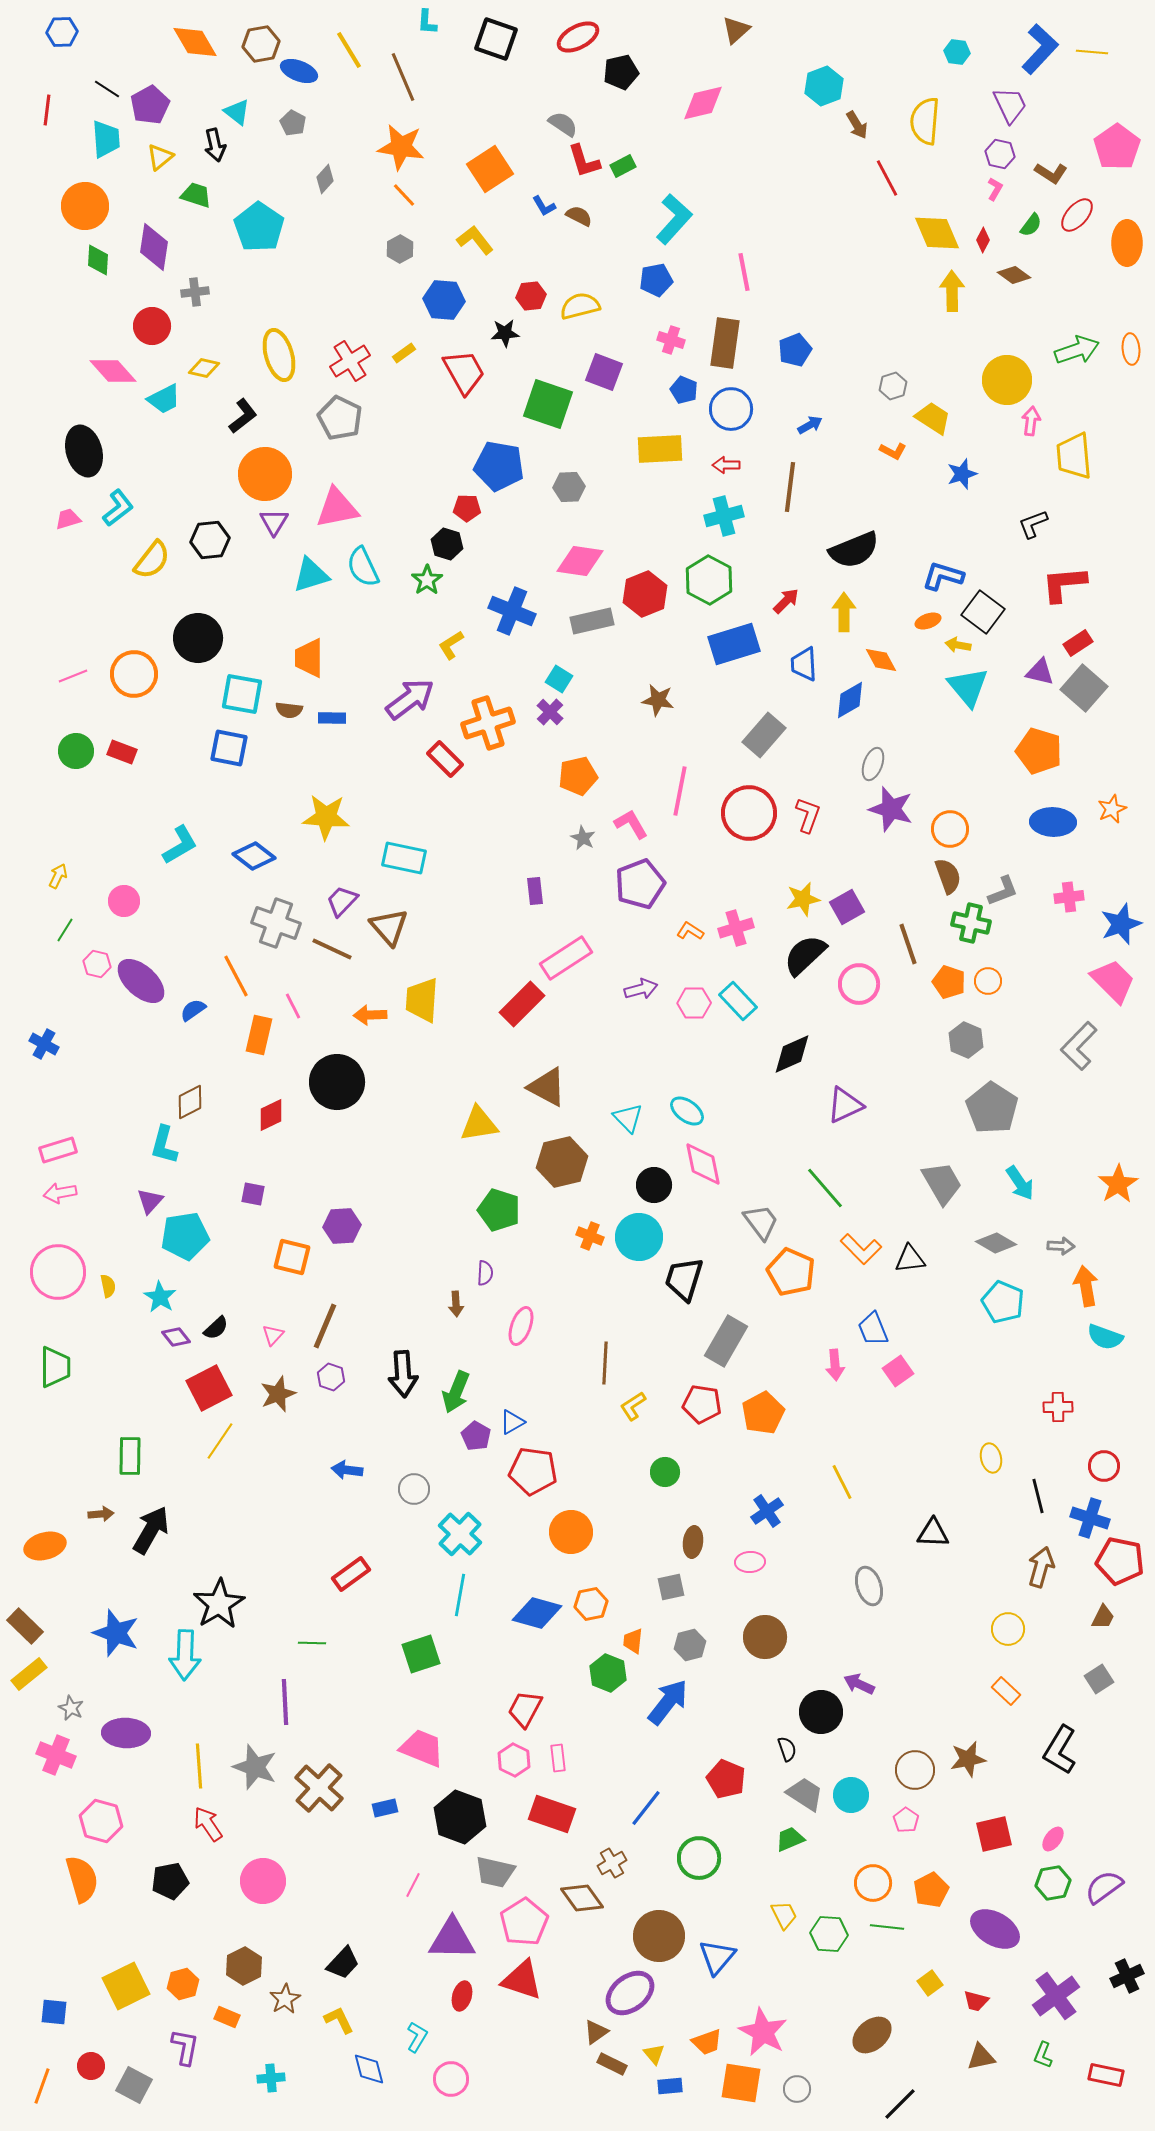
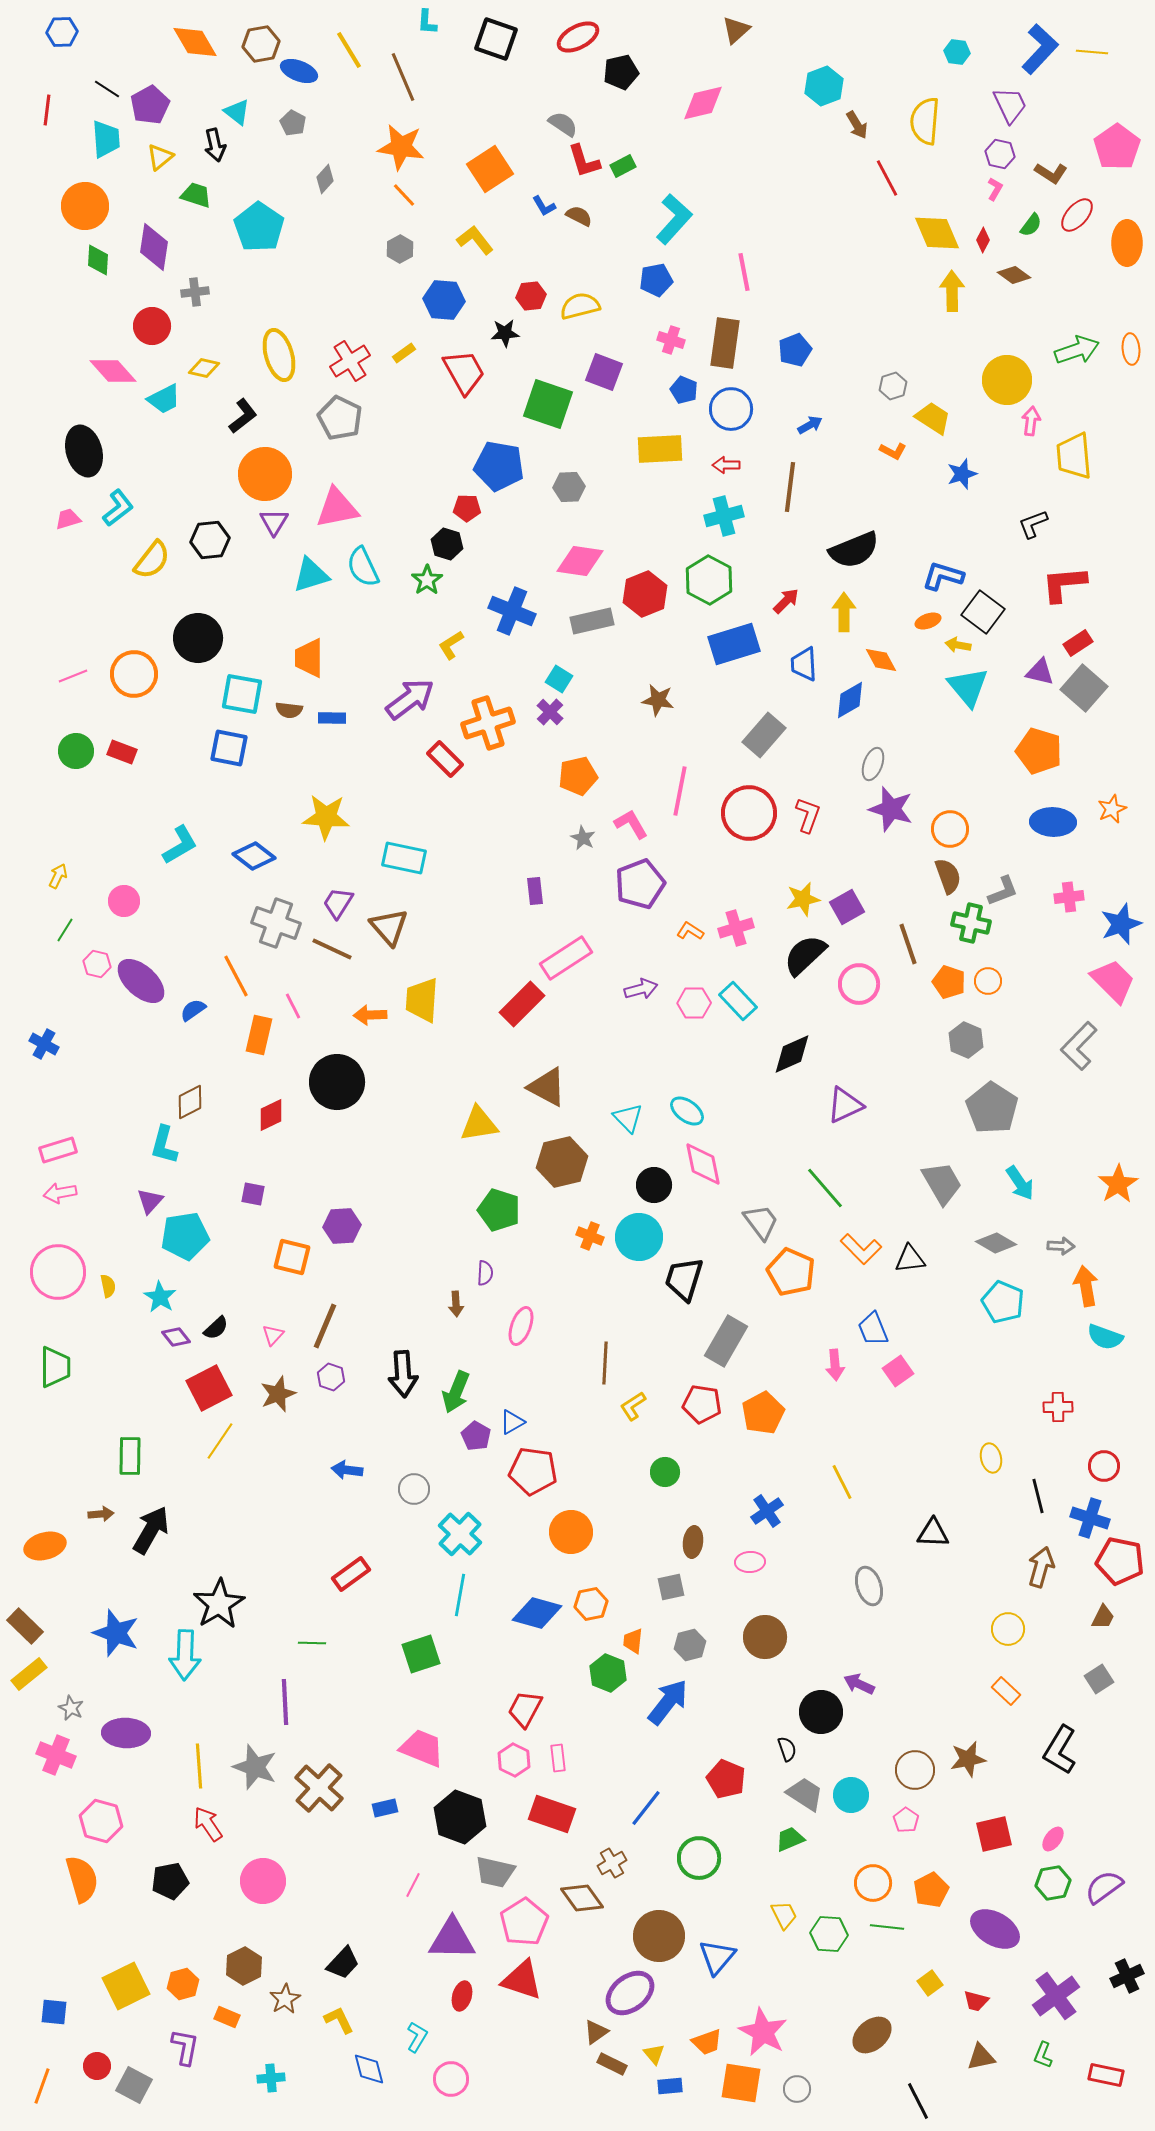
purple trapezoid at (342, 901): moved 4 px left, 2 px down; rotated 12 degrees counterclockwise
red circle at (91, 2066): moved 6 px right
black line at (900, 2104): moved 18 px right, 3 px up; rotated 72 degrees counterclockwise
